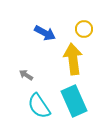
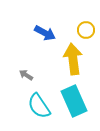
yellow circle: moved 2 px right, 1 px down
